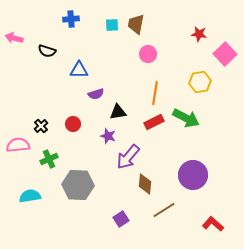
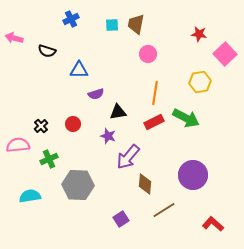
blue cross: rotated 21 degrees counterclockwise
